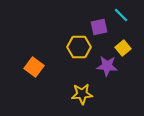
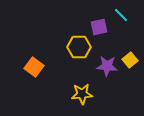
yellow square: moved 7 px right, 12 px down
